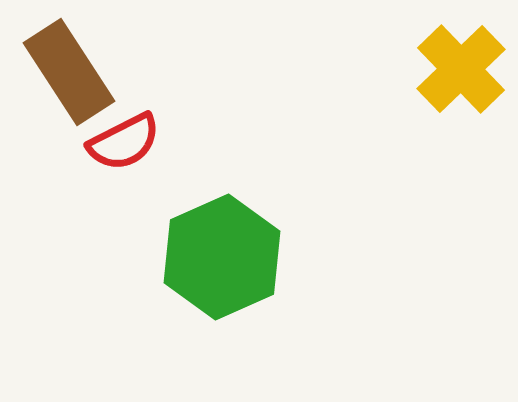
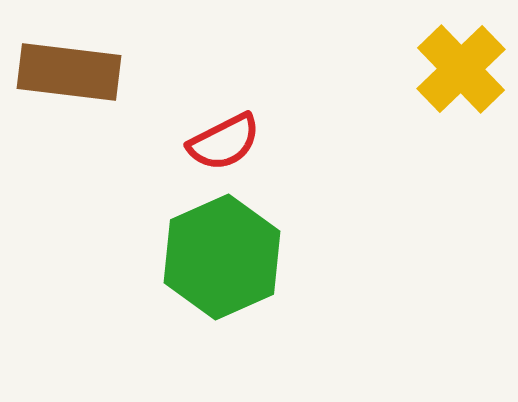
brown rectangle: rotated 50 degrees counterclockwise
red semicircle: moved 100 px right
